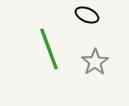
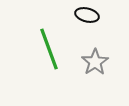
black ellipse: rotated 10 degrees counterclockwise
